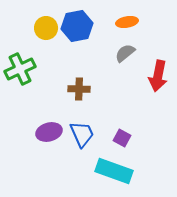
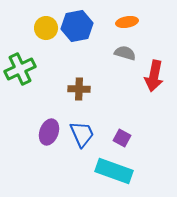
gray semicircle: rotated 55 degrees clockwise
red arrow: moved 4 px left
purple ellipse: rotated 55 degrees counterclockwise
